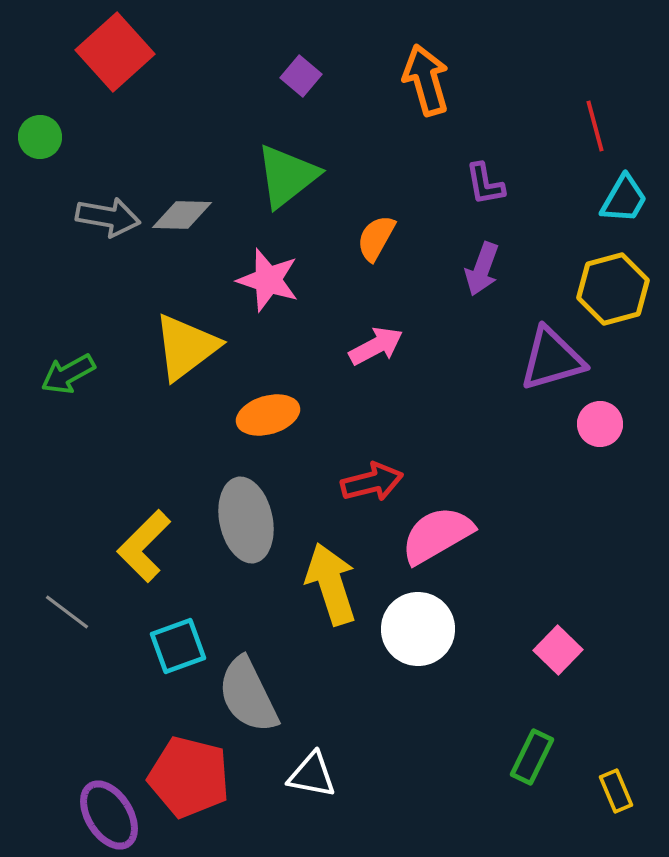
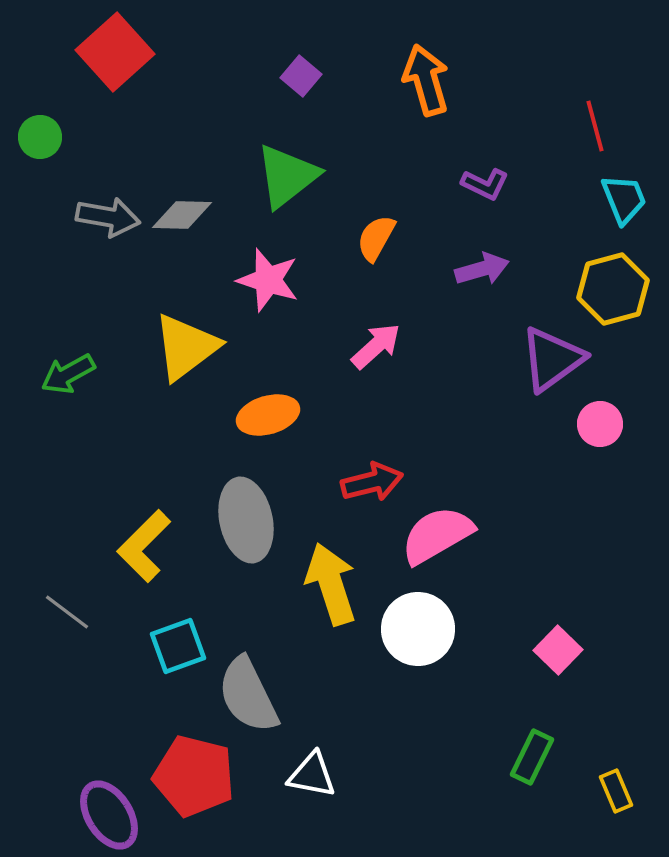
purple L-shape: rotated 54 degrees counterclockwise
cyan trapezoid: rotated 52 degrees counterclockwise
purple arrow: rotated 126 degrees counterclockwise
pink arrow: rotated 14 degrees counterclockwise
purple triangle: rotated 20 degrees counterclockwise
red pentagon: moved 5 px right, 1 px up
